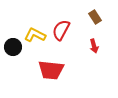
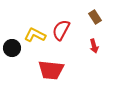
black circle: moved 1 px left, 1 px down
